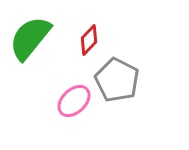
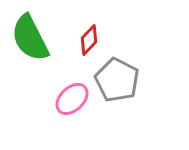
green semicircle: rotated 66 degrees counterclockwise
pink ellipse: moved 2 px left, 2 px up
